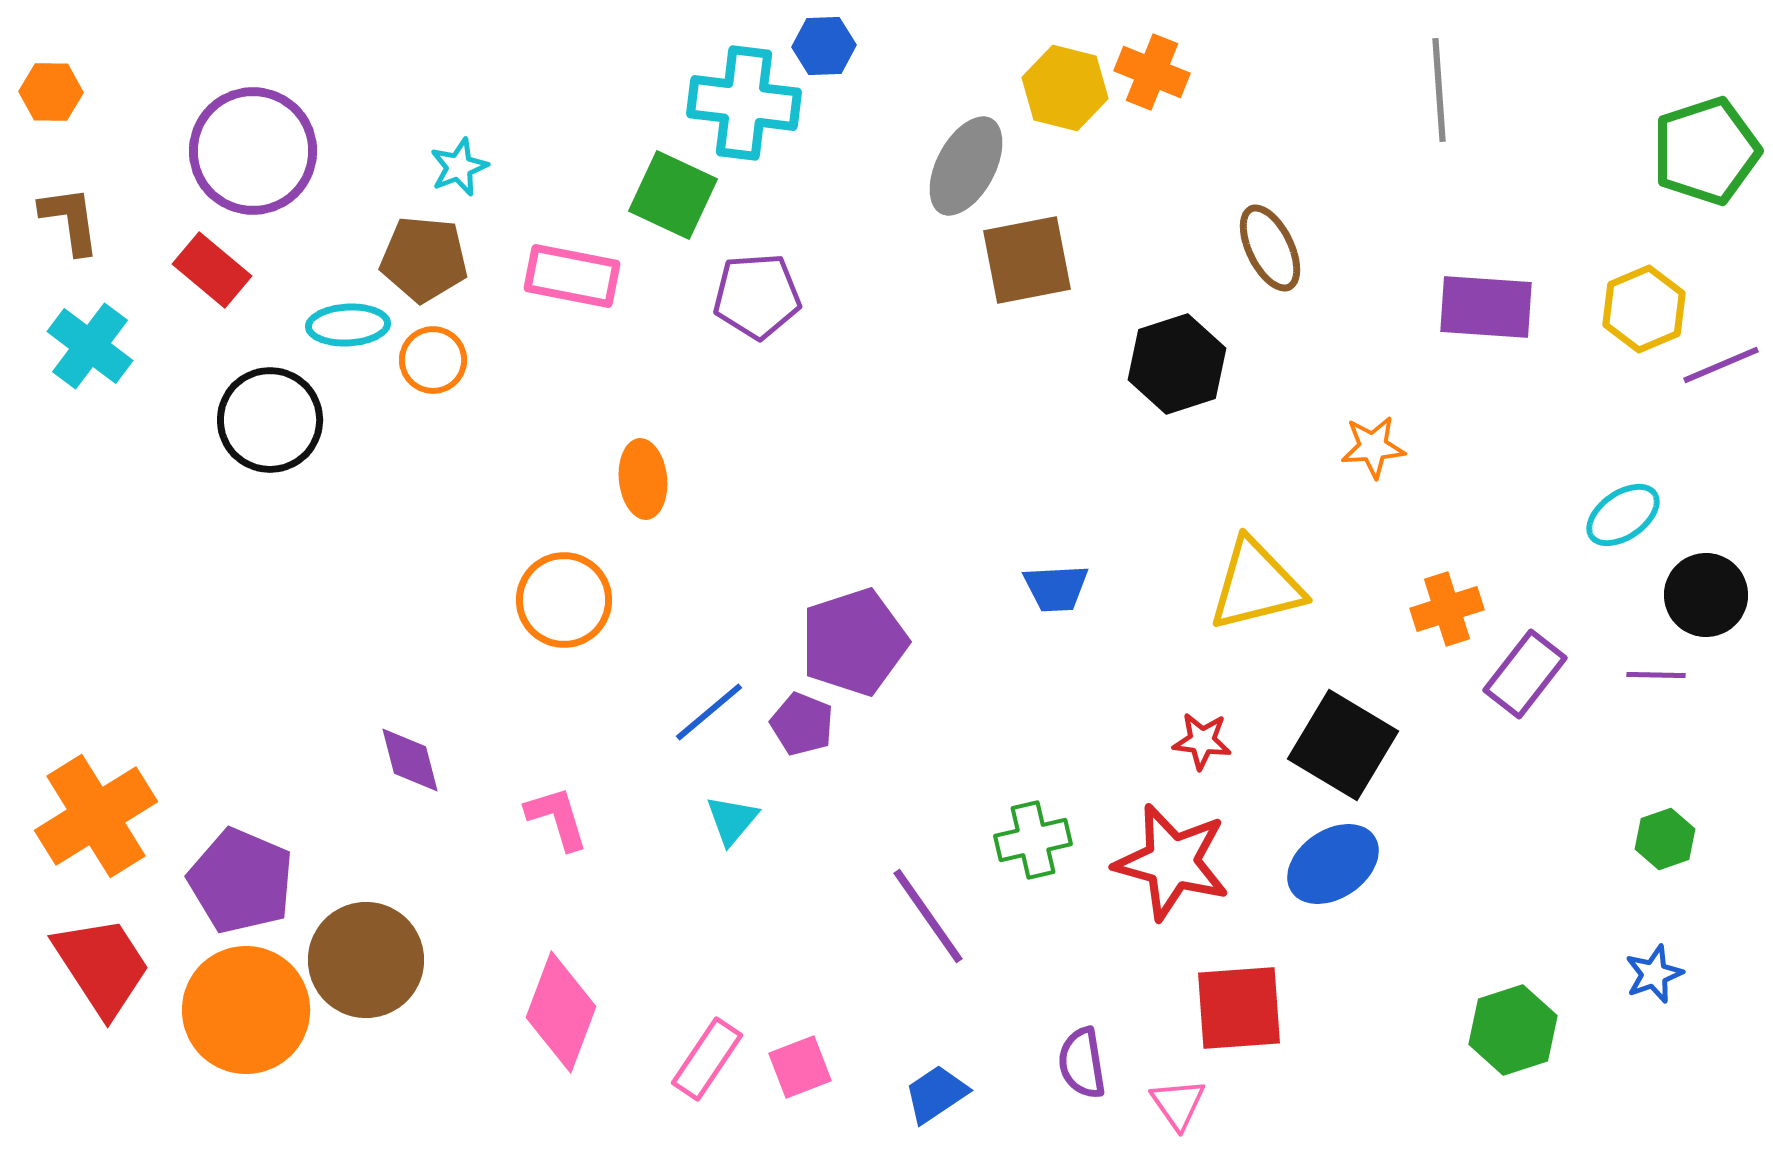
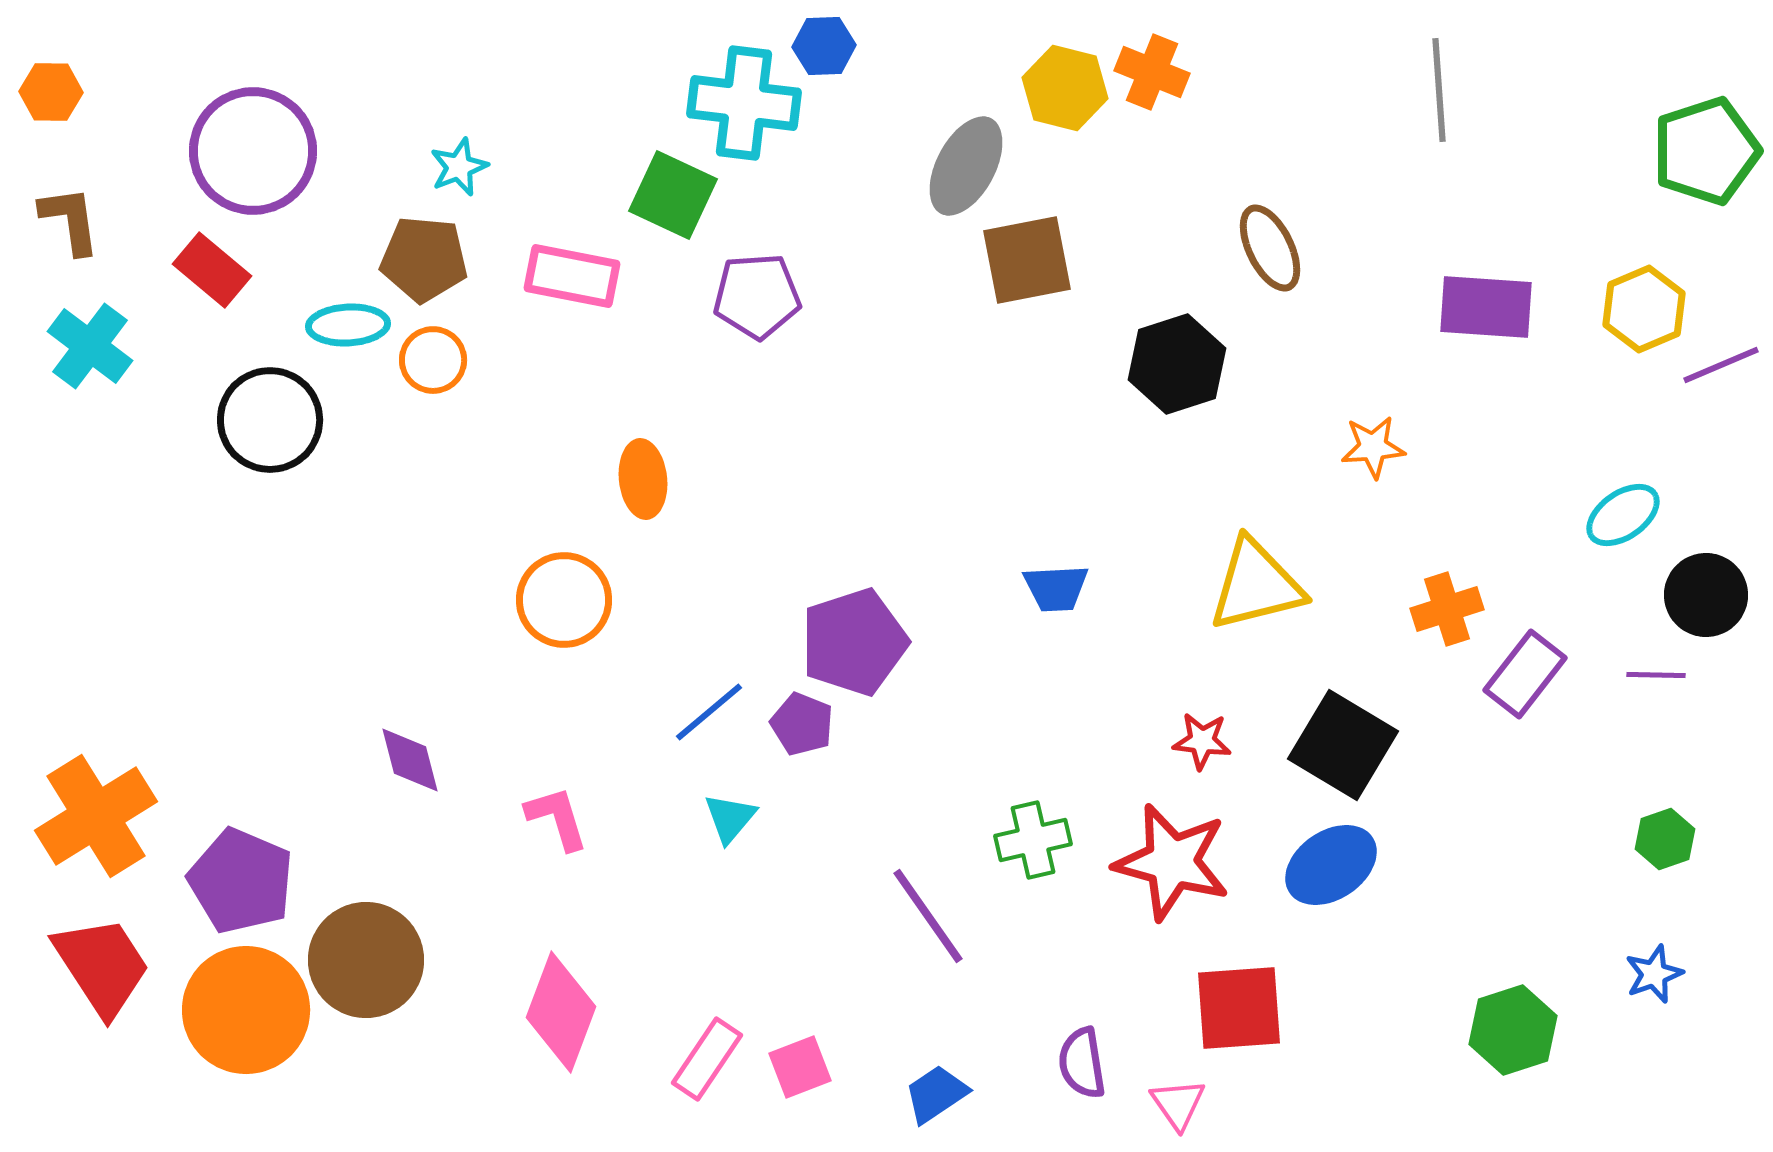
cyan triangle at (732, 820): moved 2 px left, 2 px up
blue ellipse at (1333, 864): moved 2 px left, 1 px down
